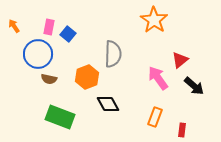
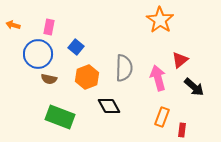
orange star: moved 6 px right
orange arrow: moved 1 px left, 1 px up; rotated 40 degrees counterclockwise
blue square: moved 8 px right, 13 px down
gray semicircle: moved 11 px right, 14 px down
pink arrow: rotated 20 degrees clockwise
black arrow: moved 1 px down
black diamond: moved 1 px right, 2 px down
orange rectangle: moved 7 px right
